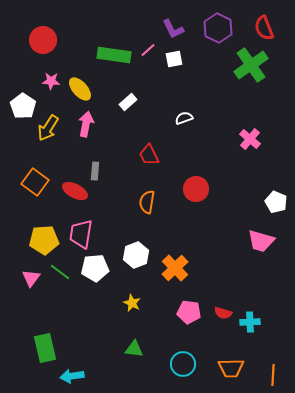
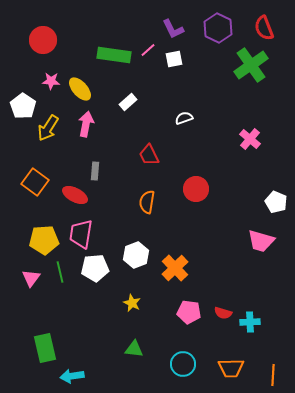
red ellipse at (75, 191): moved 4 px down
green line at (60, 272): rotated 40 degrees clockwise
